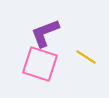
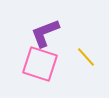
yellow line: rotated 15 degrees clockwise
